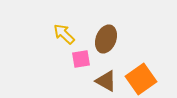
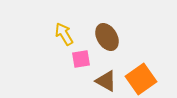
yellow arrow: rotated 15 degrees clockwise
brown ellipse: moved 1 px right, 2 px up; rotated 52 degrees counterclockwise
